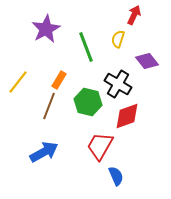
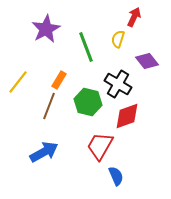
red arrow: moved 2 px down
